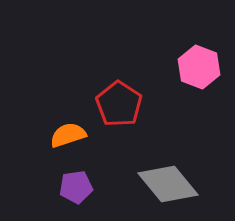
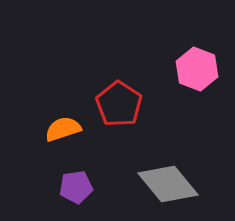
pink hexagon: moved 2 px left, 2 px down
orange semicircle: moved 5 px left, 6 px up
